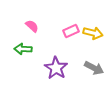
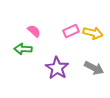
pink semicircle: moved 2 px right, 5 px down
purple star: moved 1 px right
